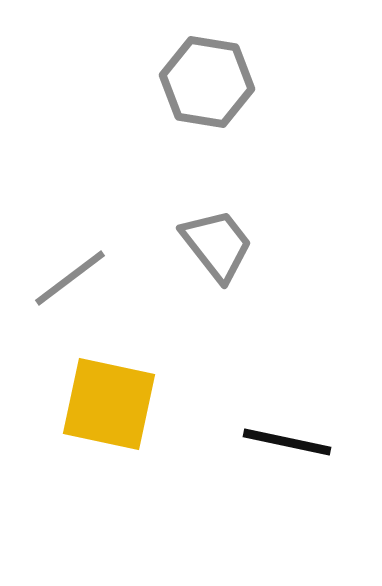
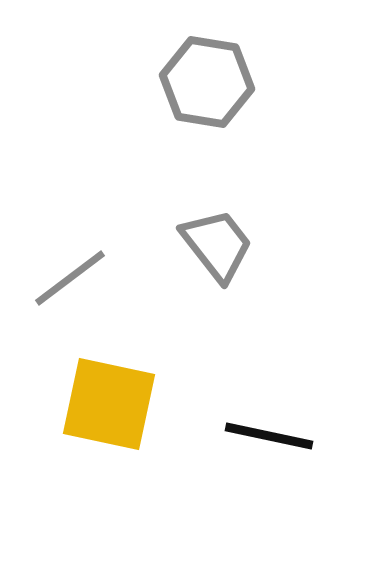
black line: moved 18 px left, 6 px up
